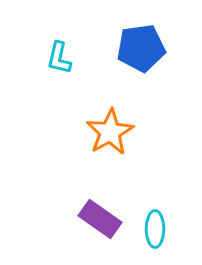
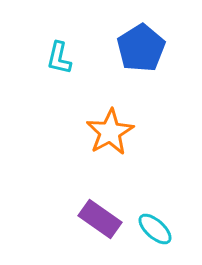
blue pentagon: rotated 24 degrees counterclockwise
cyan ellipse: rotated 48 degrees counterclockwise
